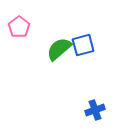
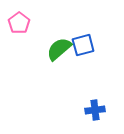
pink pentagon: moved 4 px up
blue cross: rotated 12 degrees clockwise
